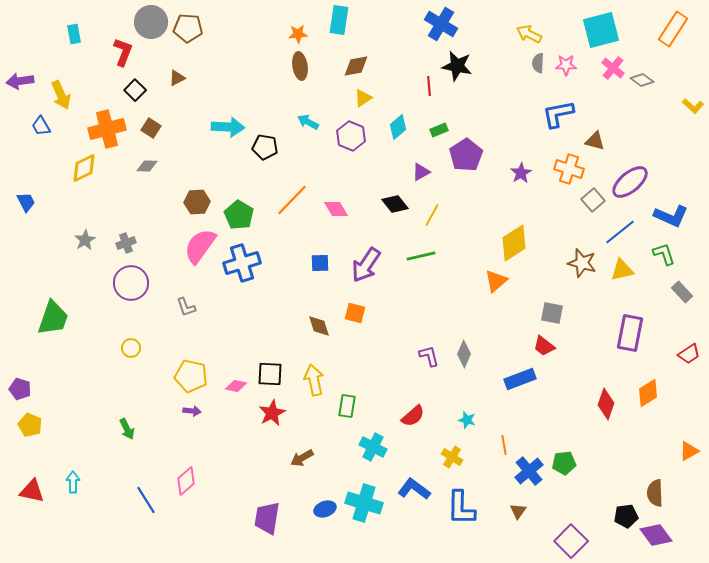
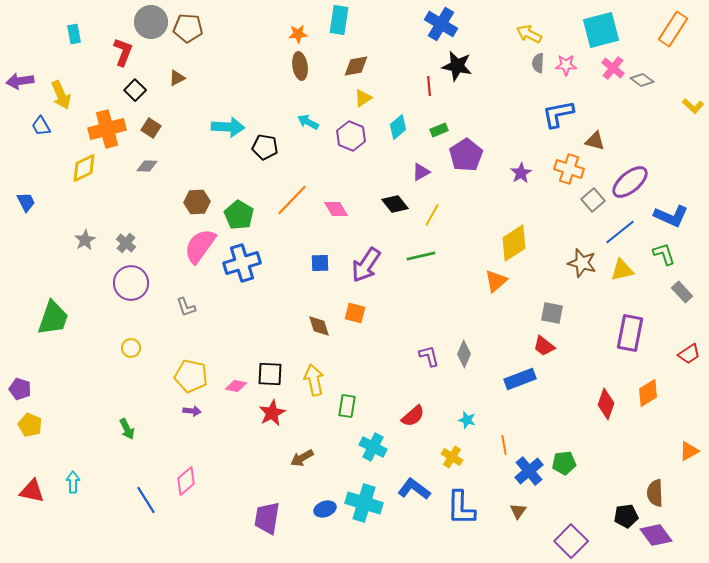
gray cross at (126, 243): rotated 30 degrees counterclockwise
